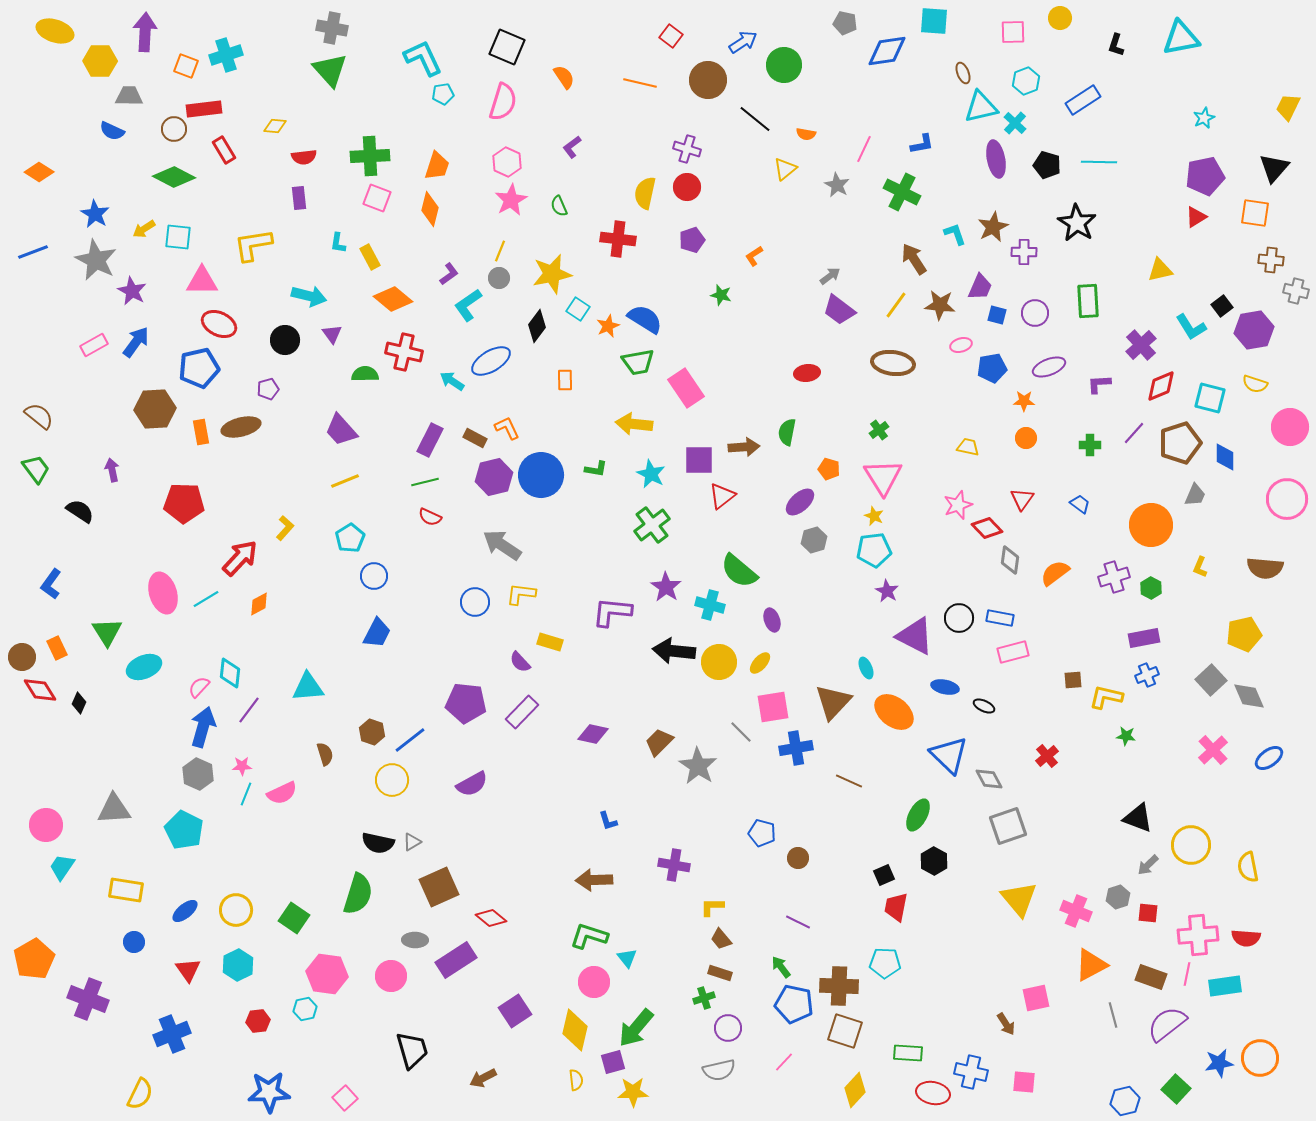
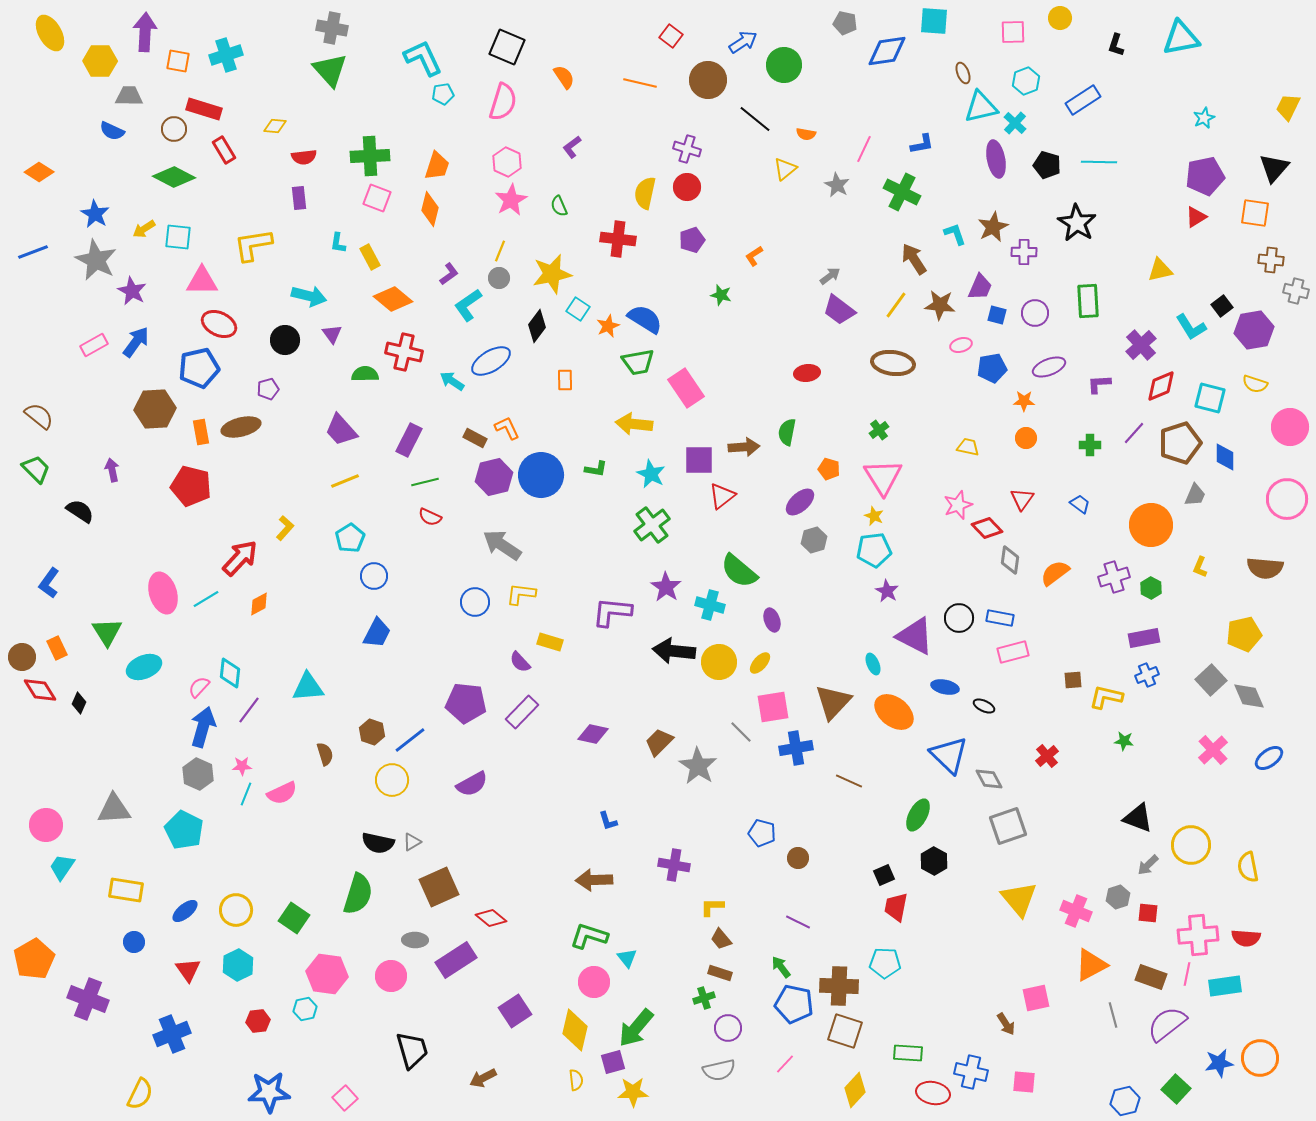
yellow ellipse at (55, 31): moved 5 px left, 2 px down; rotated 42 degrees clockwise
orange square at (186, 66): moved 8 px left, 5 px up; rotated 10 degrees counterclockwise
red rectangle at (204, 109): rotated 24 degrees clockwise
purple rectangle at (430, 440): moved 21 px left
green trapezoid at (36, 469): rotated 8 degrees counterclockwise
red pentagon at (184, 503): moved 7 px right, 17 px up; rotated 12 degrees clockwise
blue L-shape at (51, 584): moved 2 px left, 1 px up
cyan ellipse at (866, 668): moved 7 px right, 4 px up
green star at (1126, 736): moved 2 px left, 5 px down
pink line at (784, 1062): moved 1 px right, 2 px down
